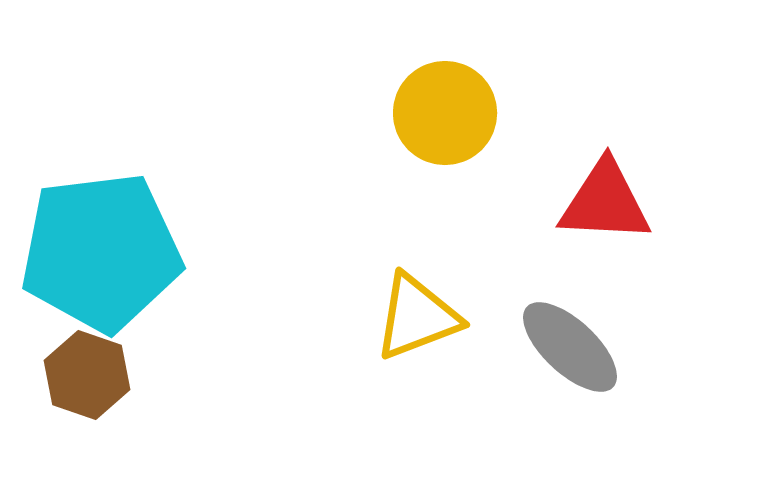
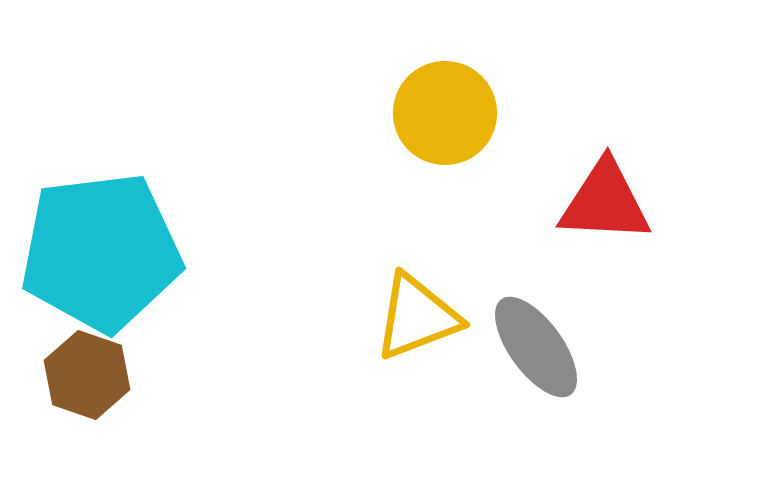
gray ellipse: moved 34 px left; rotated 11 degrees clockwise
